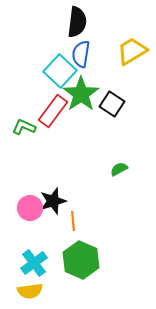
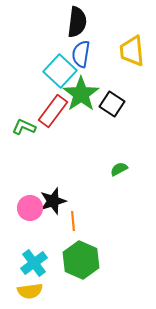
yellow trapezoid: rotated 64 degrees counterclockwise
